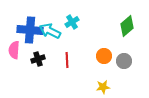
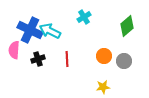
cyan cross: moved 12 px right, 5 px up
blue cross: rotated 20 degrees clockwise
red line: moved 1 px up
